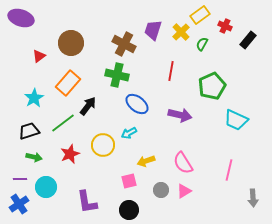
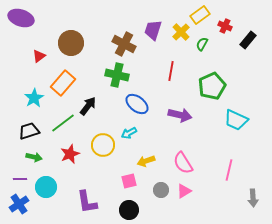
orange rectangle: moved 5 px left
